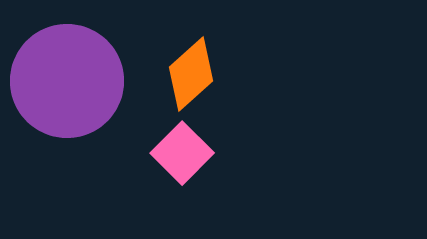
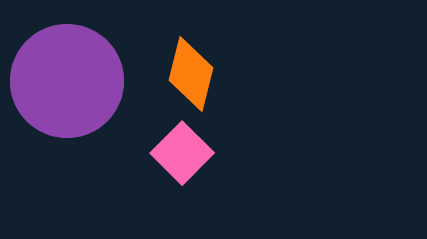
orange diamond: rotated 34 degrees counterclockwise
